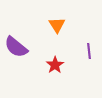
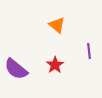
orange triangle: rotated 18 degrees counterclockwise
purple semicircle: moved 22 px down
